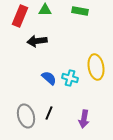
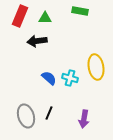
green triangle: moved 8 px down
